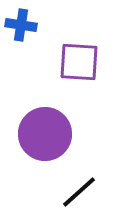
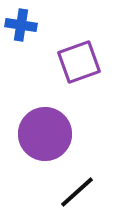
purple square: rotated 24 degrees counterclockwise
black line: moved 2 px left
